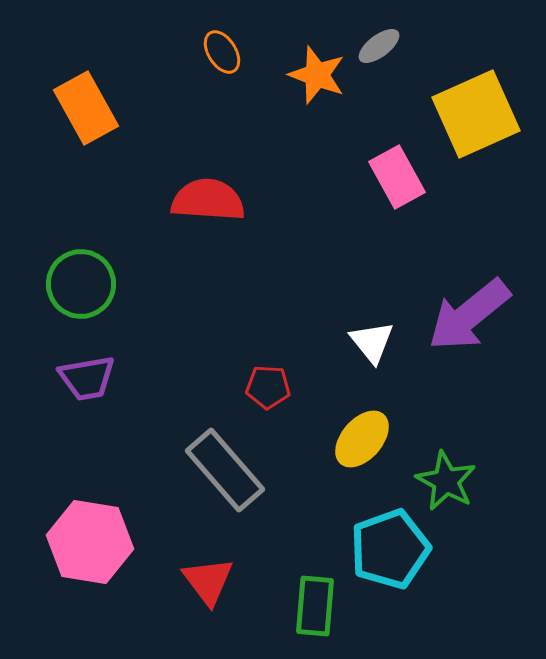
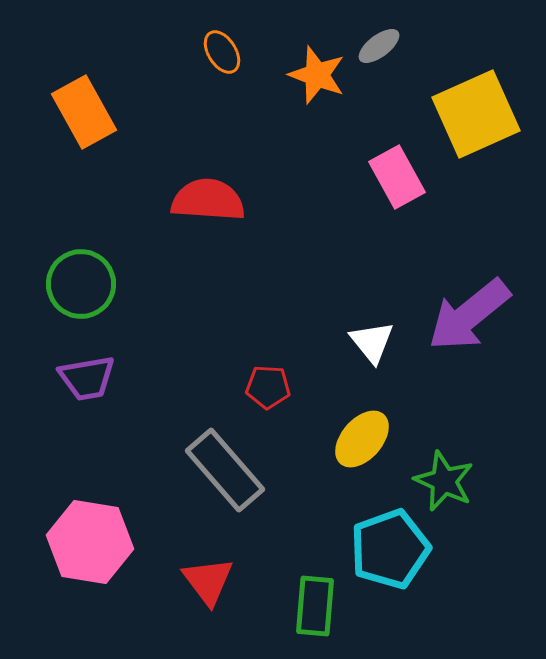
orange rectangle: moved 2 px left, 4 px down
green star: moved 2 px left; rotated 4 degrees counterclockwise
